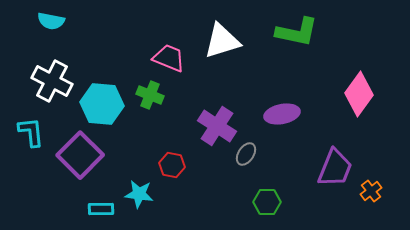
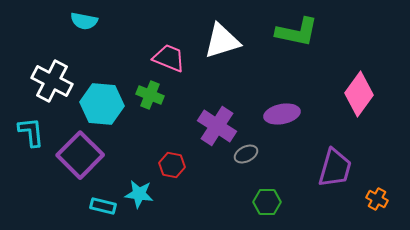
cyan semicircle: moved 33 px right
gray ellipse: rotated 30 degrees clockwise
purple trapezoid: rotated 6 degrees counterclockwise
orange cross: moved 6 px right, 8 px down; rotated 25 degrees counterclockwise
cyan rectangle: moved 2 px right, 3 px up; rotated 15 degrees clockwise
